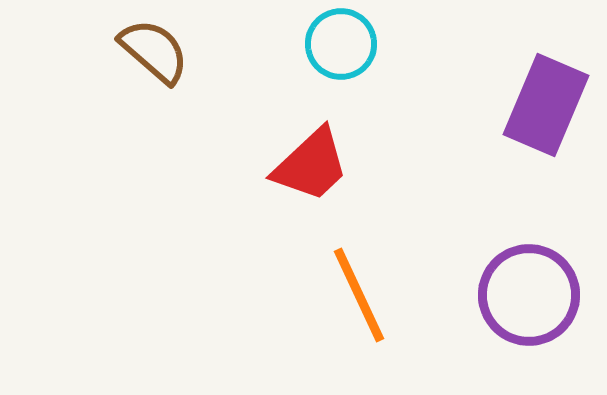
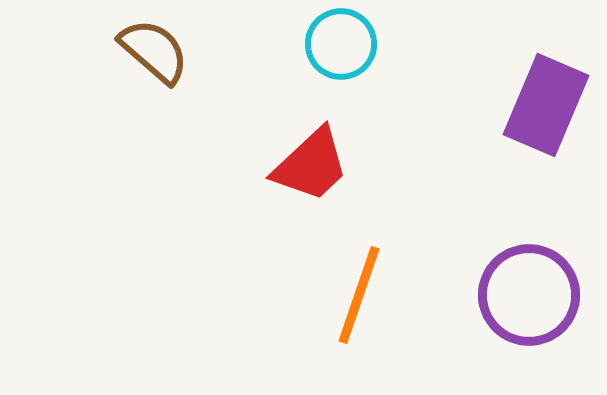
orange line: rotated 44 degrees clockwise
